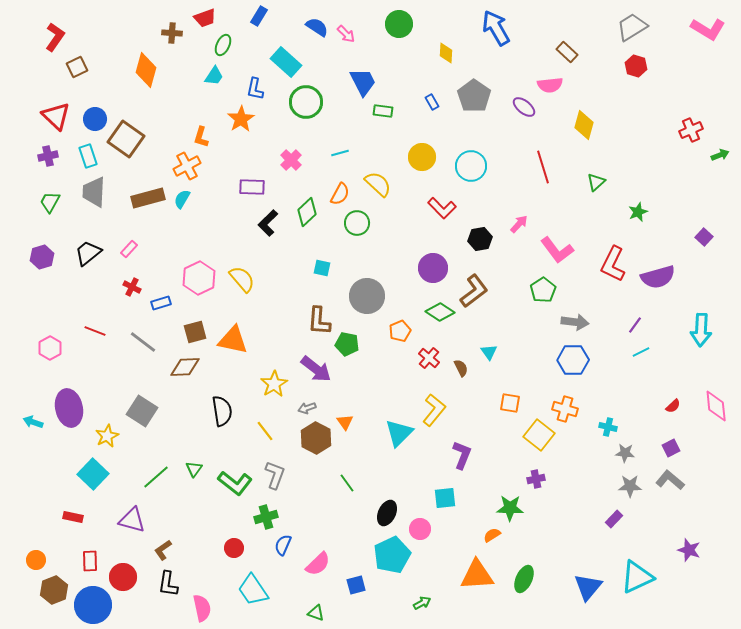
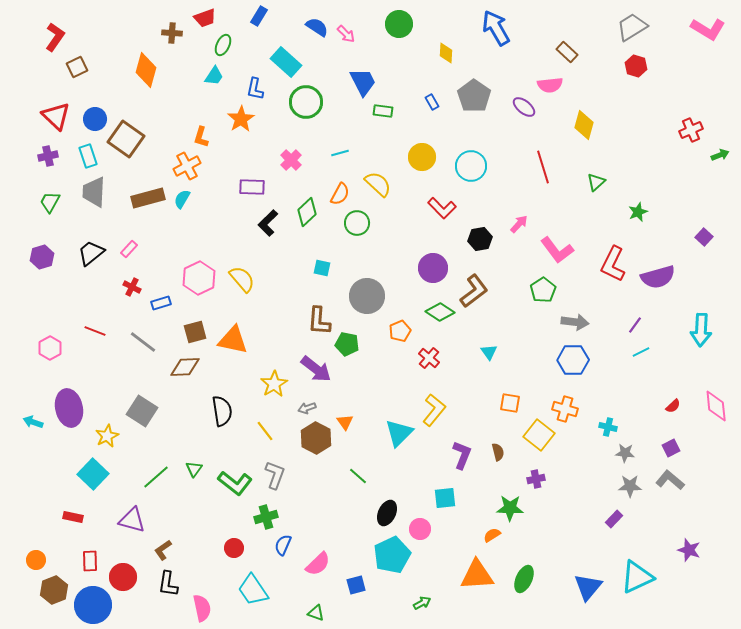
black trapezoid at (88, 253): moved 3 px right
brown semicircle at (461, 368): moved 37 px right, 84 px down; rotated 12 degrees clockwise
green line at (347, 483): moved 11 px right, 7 px up; rotated 12 degrees counterclockwise
